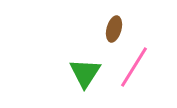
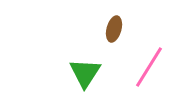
pink line: moved 15 px right
